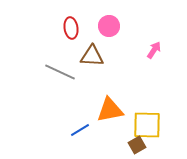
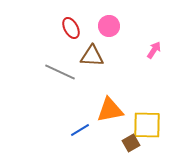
red ellipse: rotated 20 degrees counterclockwise
brown square: moved 6 px left, 2 px up
